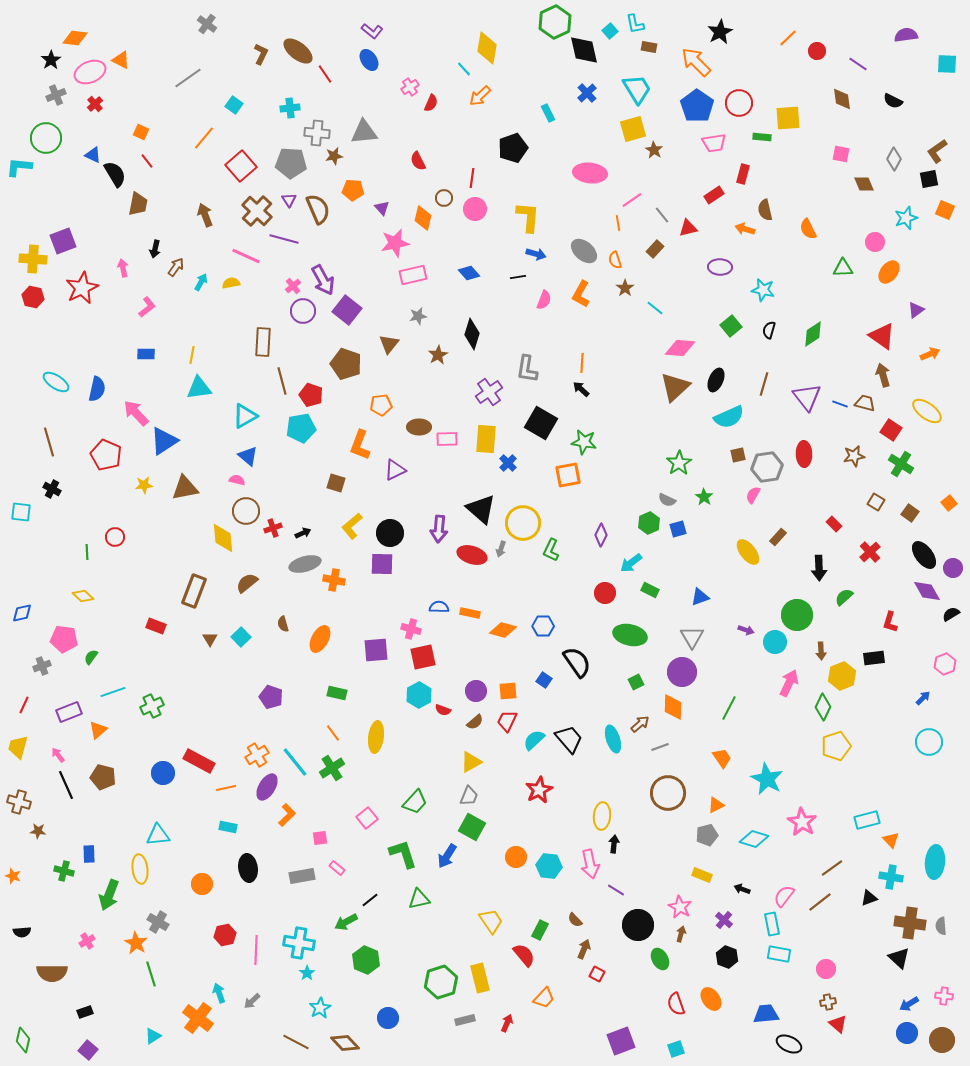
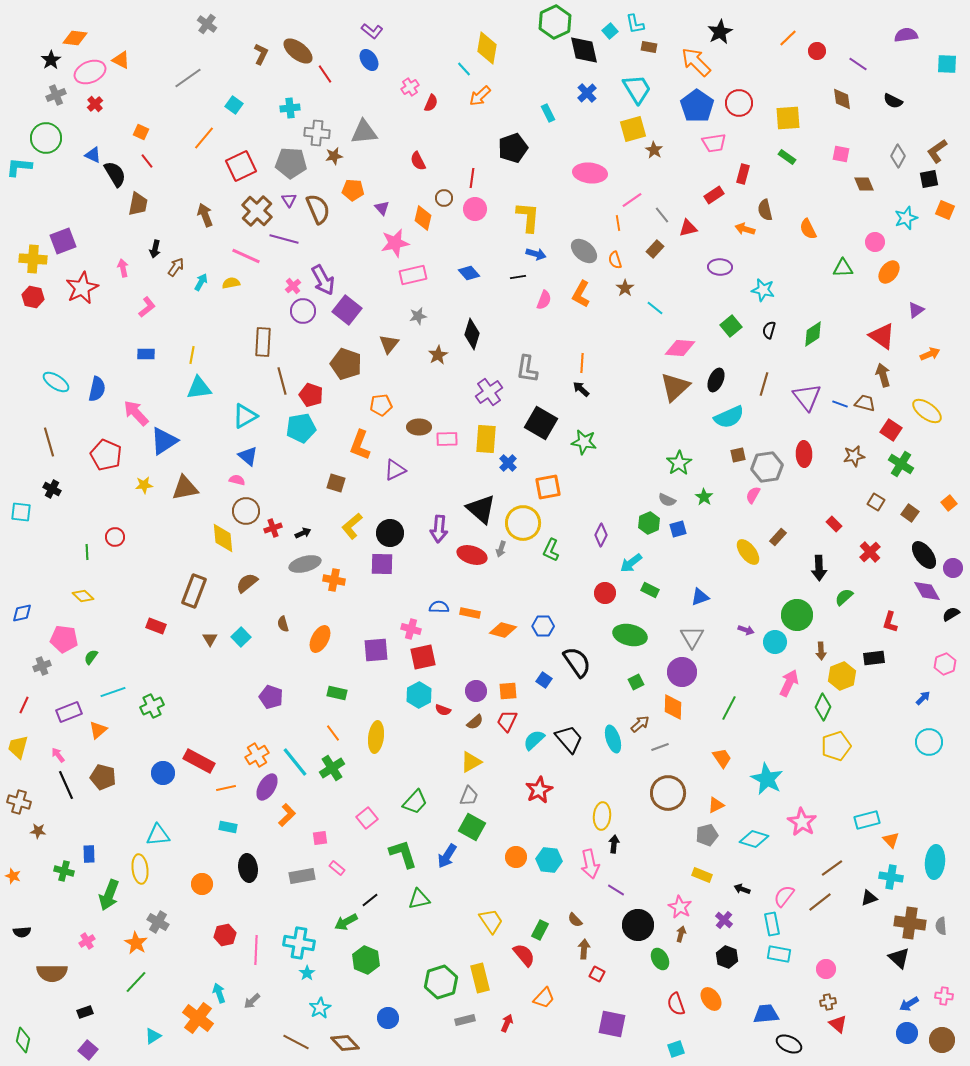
green rectangle at (762, 137): moved 25 px right, 20 px down; rotated 30 degrees clockwise
gray diamond at (894, 159): moved 4 px right, 3 px up
red square at (241, 166): rotated 16 degrees clockwise
orange square at (568, 475): moved 20 px left, 12 px down
cyan hexagon at (549, 866): moved 6 px up
brown arrow at (584, 949): rotated 18 degrees counterclockwise
green line at (151, 974): moved 15 px left, 8 px down; rotated 60 degrees clockwise
purple square at (621, 1041): moved 9 px left, 17 px up; rotated 32 degrees clockwise
